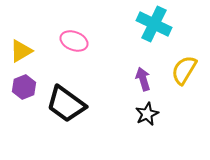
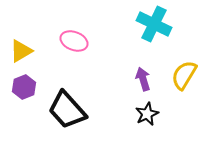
yellow semicircle: moved 5 px down
black trapezoid: moved 1 px right, 6 px down; rotated 12 degrees clockwise
